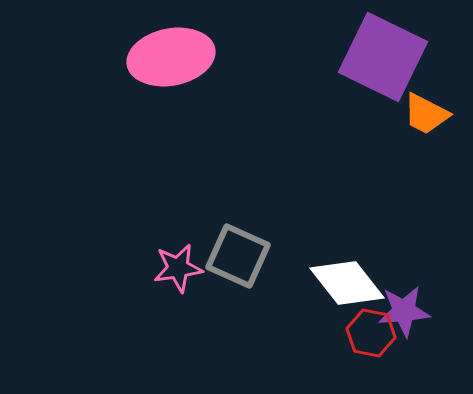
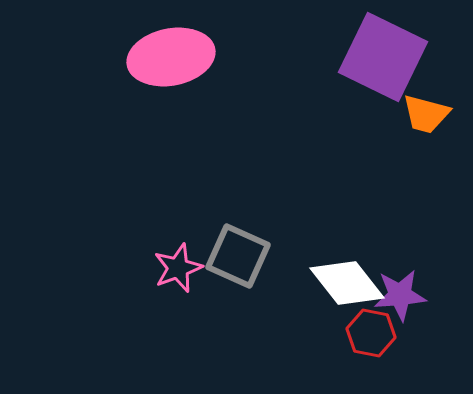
orange trapezoid: rotated 12 degrees counterclockwise
pink star: rotated 12 degrees counterclockwise
purple star: moved 4 px left, 16 px up
